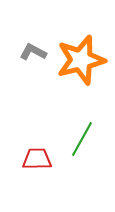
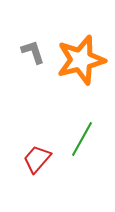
gray L-shape: rotated 44 degrees clockwise
red trapezoid: rotated 48 degrees counterclockwise
